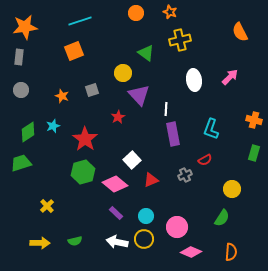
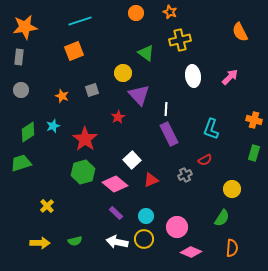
white ellipse at (194, 80): moved 1 px left, 4 px up
purple rectangle at (173, 134): moved 4 px left; rotated 15 degrees counterclockwise
orange semicircle at (231, 252): moved 1 px right, 4 px up
